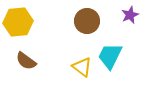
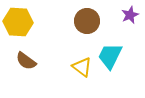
yellow hexagon: rotated 8 degrees clockwise
